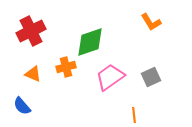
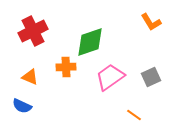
red cross: moved 2 px right
orange cross: rotated 12 degrees clockwise
orange triangle: moved 3 px left, 3 px down
blue semicircle: rotated 24 degrees counterclockwise
orange line: rotated 49 degrees counterclockwise
